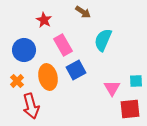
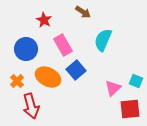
blue circle: moved 2 px right, 1 px up
blue square: rotated 12 degrees counterclockwise
orange ellipse: rotated 50 degrees counterclockwise
cyan square: rotated 24 degrees clockwise
pink triangle: moved 1 px right; rotated 18 degrees clockwise
